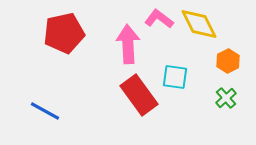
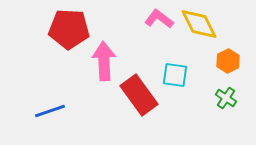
red pentagon: moved 5 px right, 4 px up; rotated 15 degrees clockwise
pink arrow: moved 24 px left, 17 px down
cyan square: moved 2 px up
green cross: rotated 15 degrees counterclockwise
blue line: moved 5 px right; rotated 48 degrees counterclockwise
